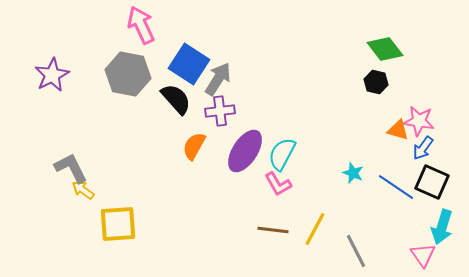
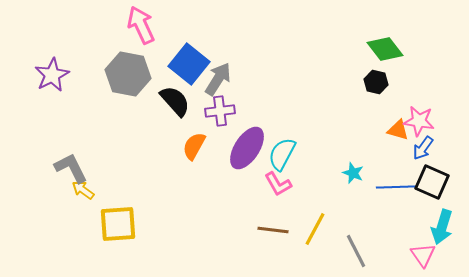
blue square: rotated 6 degrees clockwise
black semicircle: moved 1 px left, 2 px down
purple ellipse: moved 2 px right, 3 px up
blue line: rotated 36 degrees counterclockwise
